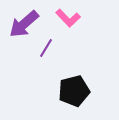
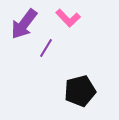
purple arrow: rotated 12 degrees counterclockwise
black pentagon: moved 6 px right
